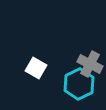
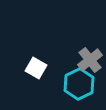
gray cross: moved 4 px up; rotated 25 degrees clockwise
